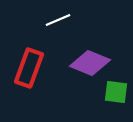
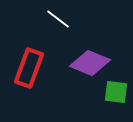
white line: moved 1 px up; rotated 60 degrees clockwise
